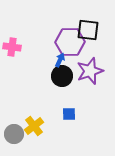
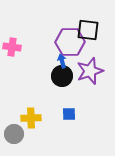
blue arrow: moved 2 px right, 1 px down; rotated 40 degrees counterclockwise
yellow cross: moved 3 px left, 8 px up; rotated 36 degrees clockwise
